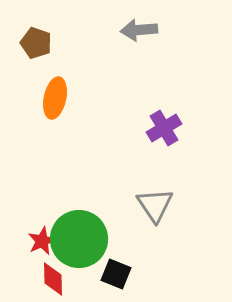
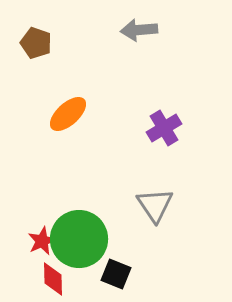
orange ellipse: moved 13 px right, 16 px down; rotated 36 degrees clockwise
